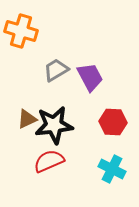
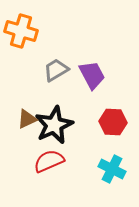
purple trapezoid: moved 2 px right, 2 px up
black star: rotated 18 degrees counterclockwise
